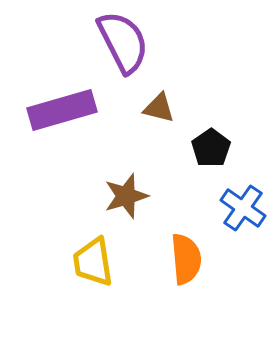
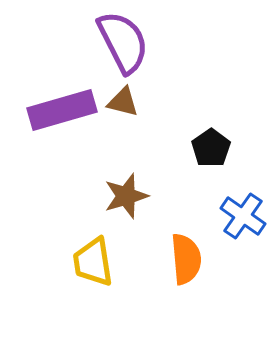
brown triangle: moved 36 px left, 6 px up
blue cross: moved 8 px down
